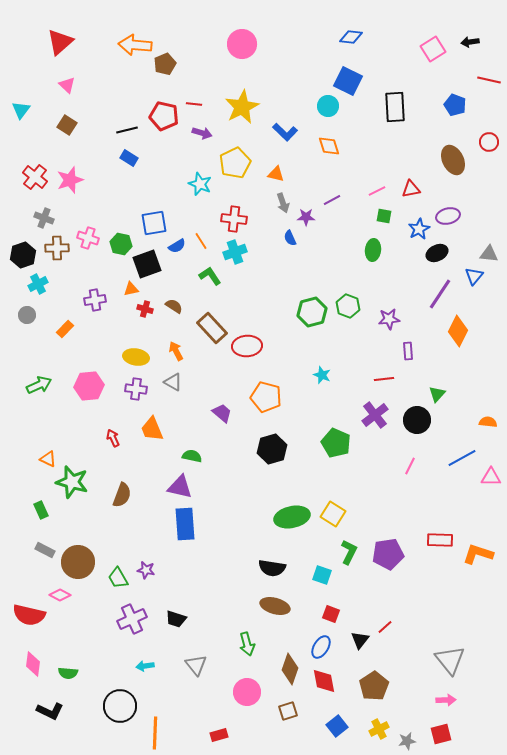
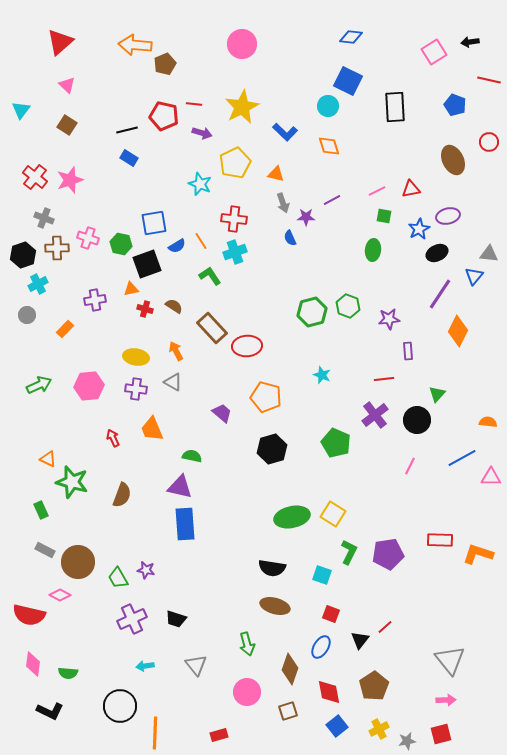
pink square at (433, 49): moved 1 px right, 3 px down
red diamond at (324, 681): moved 5 px right, 11 px down
